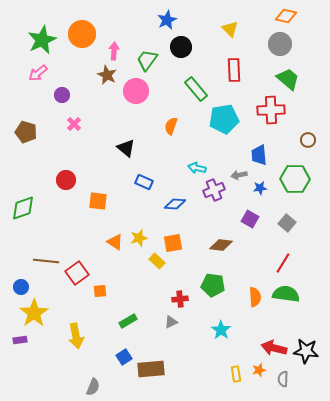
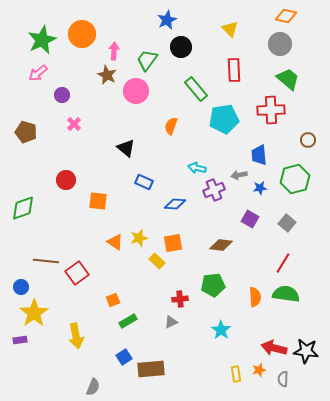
green hexagon at (295, 179): rotated 16 degrees counterclockwise
green pentagon at (213, 285): rotated 15 degrees counterclockwise
orange square at (100, 291): moved 13 px right, 9 px down; rotated 16 degrees counterclockwise
